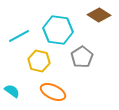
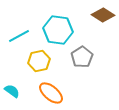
brown diamond: moved 4 px right
yellow hexagon: rotated 25 degrees counterclockwise
orange ellipse: moved 2 px left, 1 px down; rotated 15 degrees clockwise
